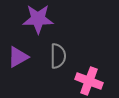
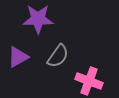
gray semicircle: rotated 35 degrees clockwise
